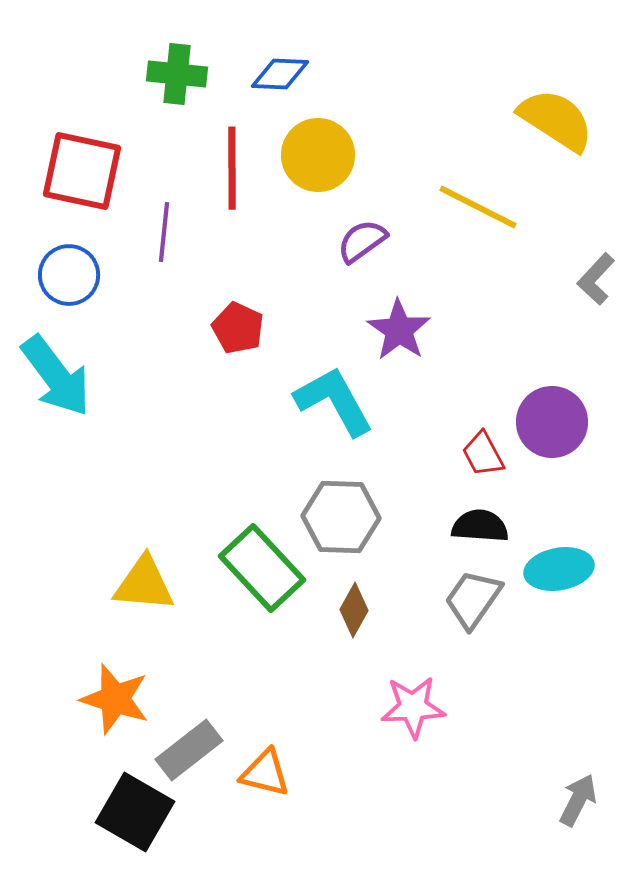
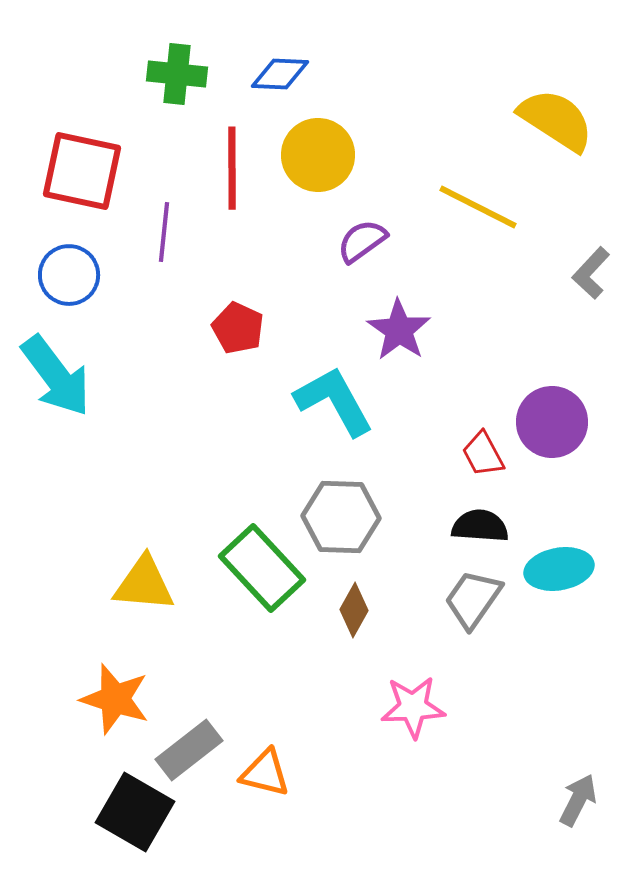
gray L-shape: moved 5 px left, 6 px up
